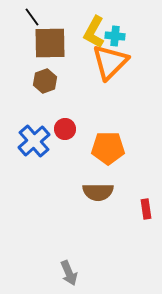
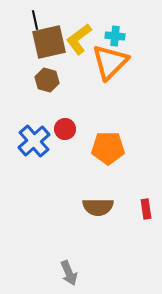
black line: moved 3 px right, 3 px down; rotated 24 degrees clockwise
yellow L-shape: moved 15 px left, 7 px down; rotated 24 degrees clockwise
brown square: moved 1 px left, 1 px up; rotated 12 degrees counterclockwise
brown hexagon: moved 2 px right, 1 px up; rotated 25 degrees counterclockwise
brown semicircle: moved 15 px down
